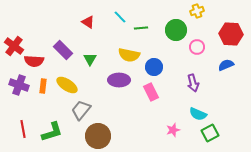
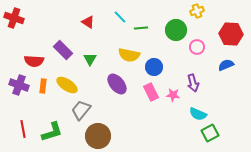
red cross: moved 28 px up; rotated 18 degrees counterclockwise
purple ellipse: moved 2 px left, 4 px down; rotated 50 degrees clockwise
pink star: moved 35 px up; rotated 24 degrees clockwise
